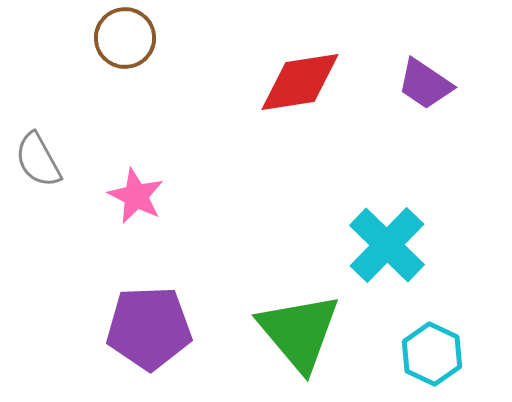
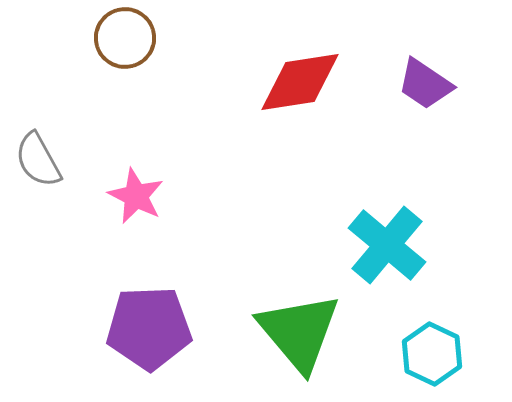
cyan cross: rotated 4 degrees counterclockwise
